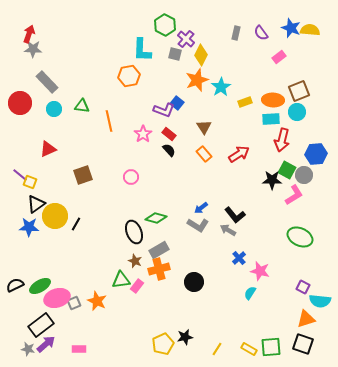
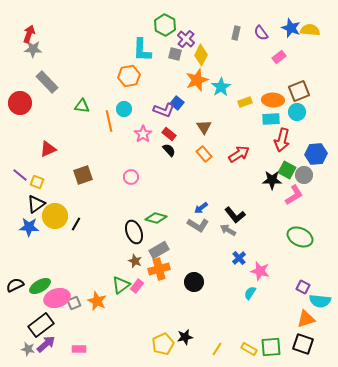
cyan circle at (54, 109): moved 70 px right
yellow square at (30, 182): moved 7 px right
green triangle at (121, 280): moved 5 px down; rotated 30 degrees counterclockwise
